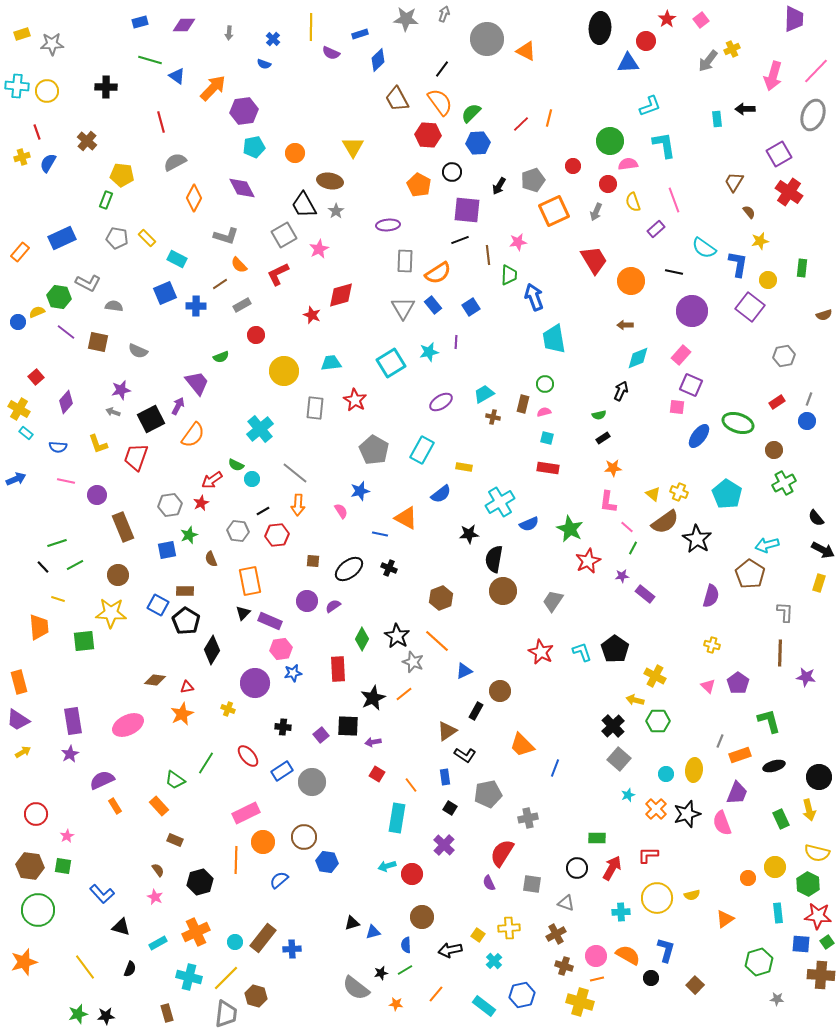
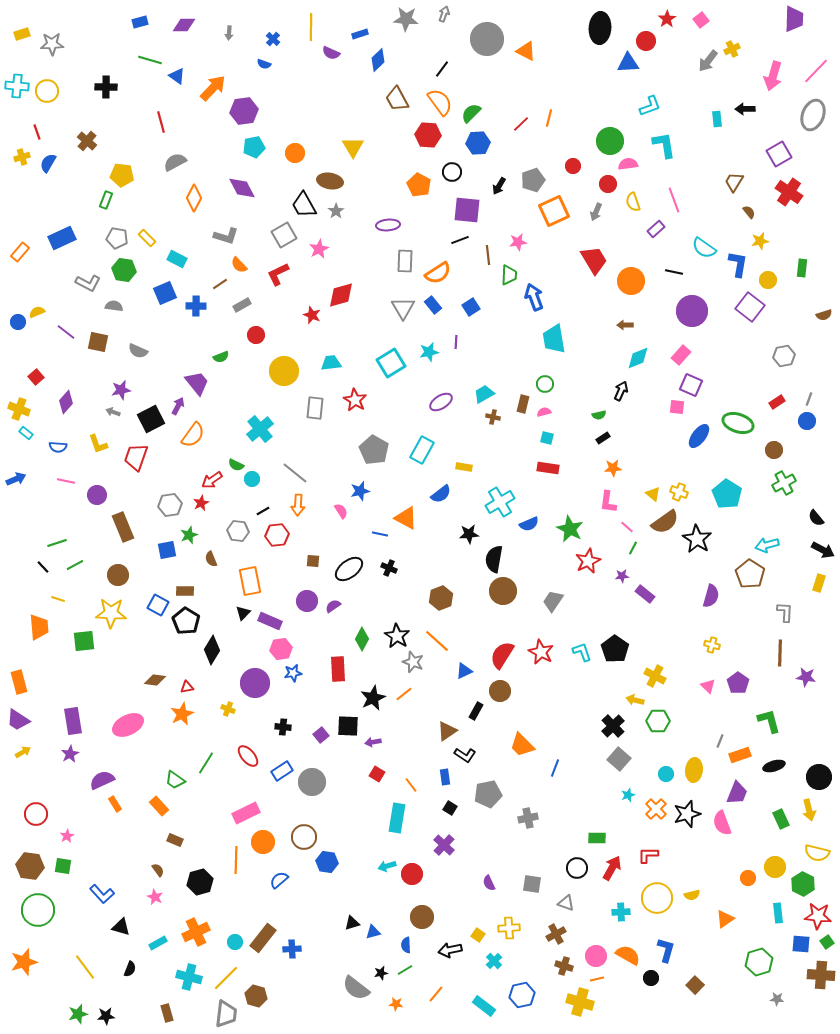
green hexagon at (59, 297): moved 65 px right, 27 px up
yellow cross at (19, 409): rotated 10 degrees counterclockwise
orange rectangle at (115, 806): moved 2 px up
red semicircle at (502, 853): moved 198 px up
green hexagon at (808, 884): moved 5 px left
